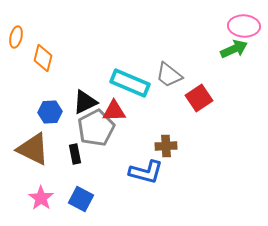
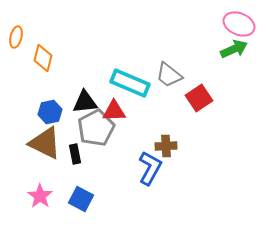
pink ellipse: moved 5 px left, 2 px up; rotated 20 degrees clockwise
black triangle: rotated 20 degrees clockwise
blue hexagon: rotated 10 degrees counterclockwise
brown triangle: moved 12 px right, 6 px up
blue L-shape: moved 4 px right, 4 px up; rotated 76 degrees counterclockwise
pink star: moved 1 px left, 2 px up
